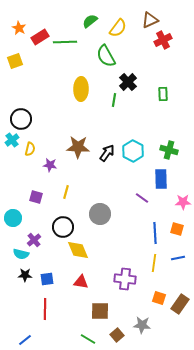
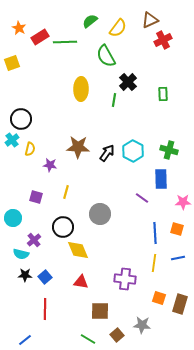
yellow square at (15, 61): moved 3 px left, 2 px down
blue square at (47, 279): moved 2 px left, 2 px up; rotated 32 degrees counterclockwise
brown rectangle at (180, 304): rotated 18 degrees counterclockwise
